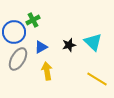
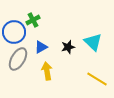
black star: moved 1 px left, 2 px down
